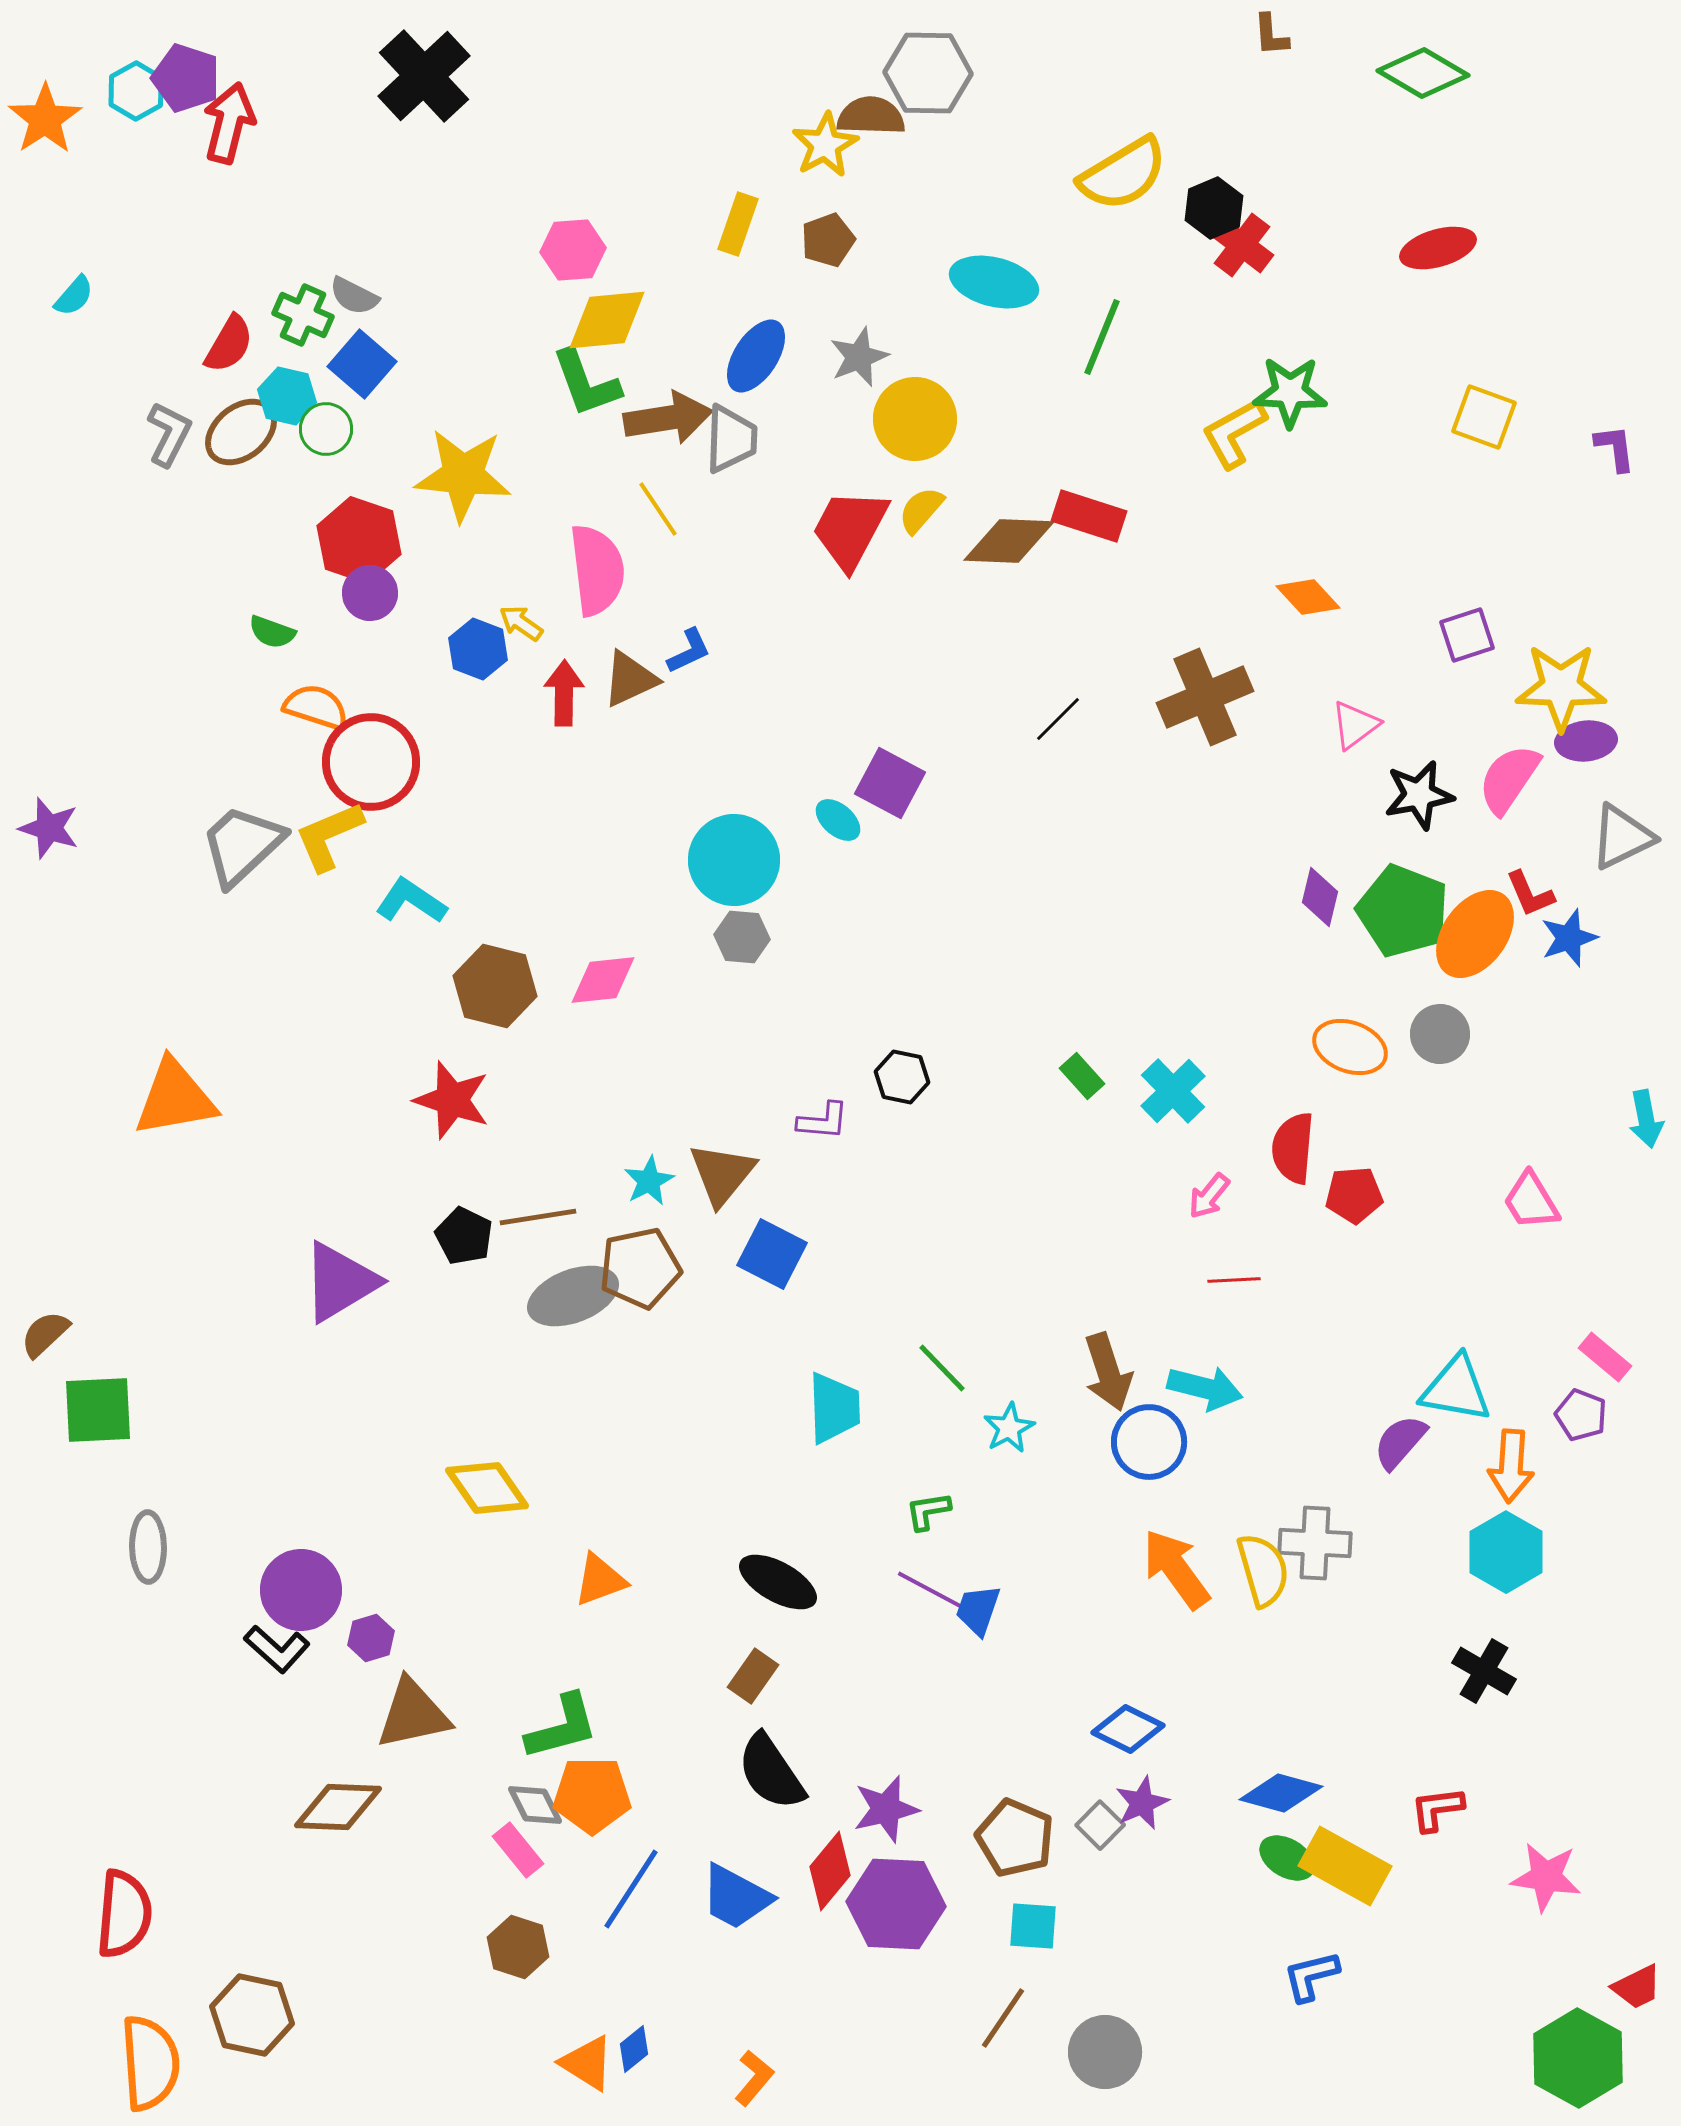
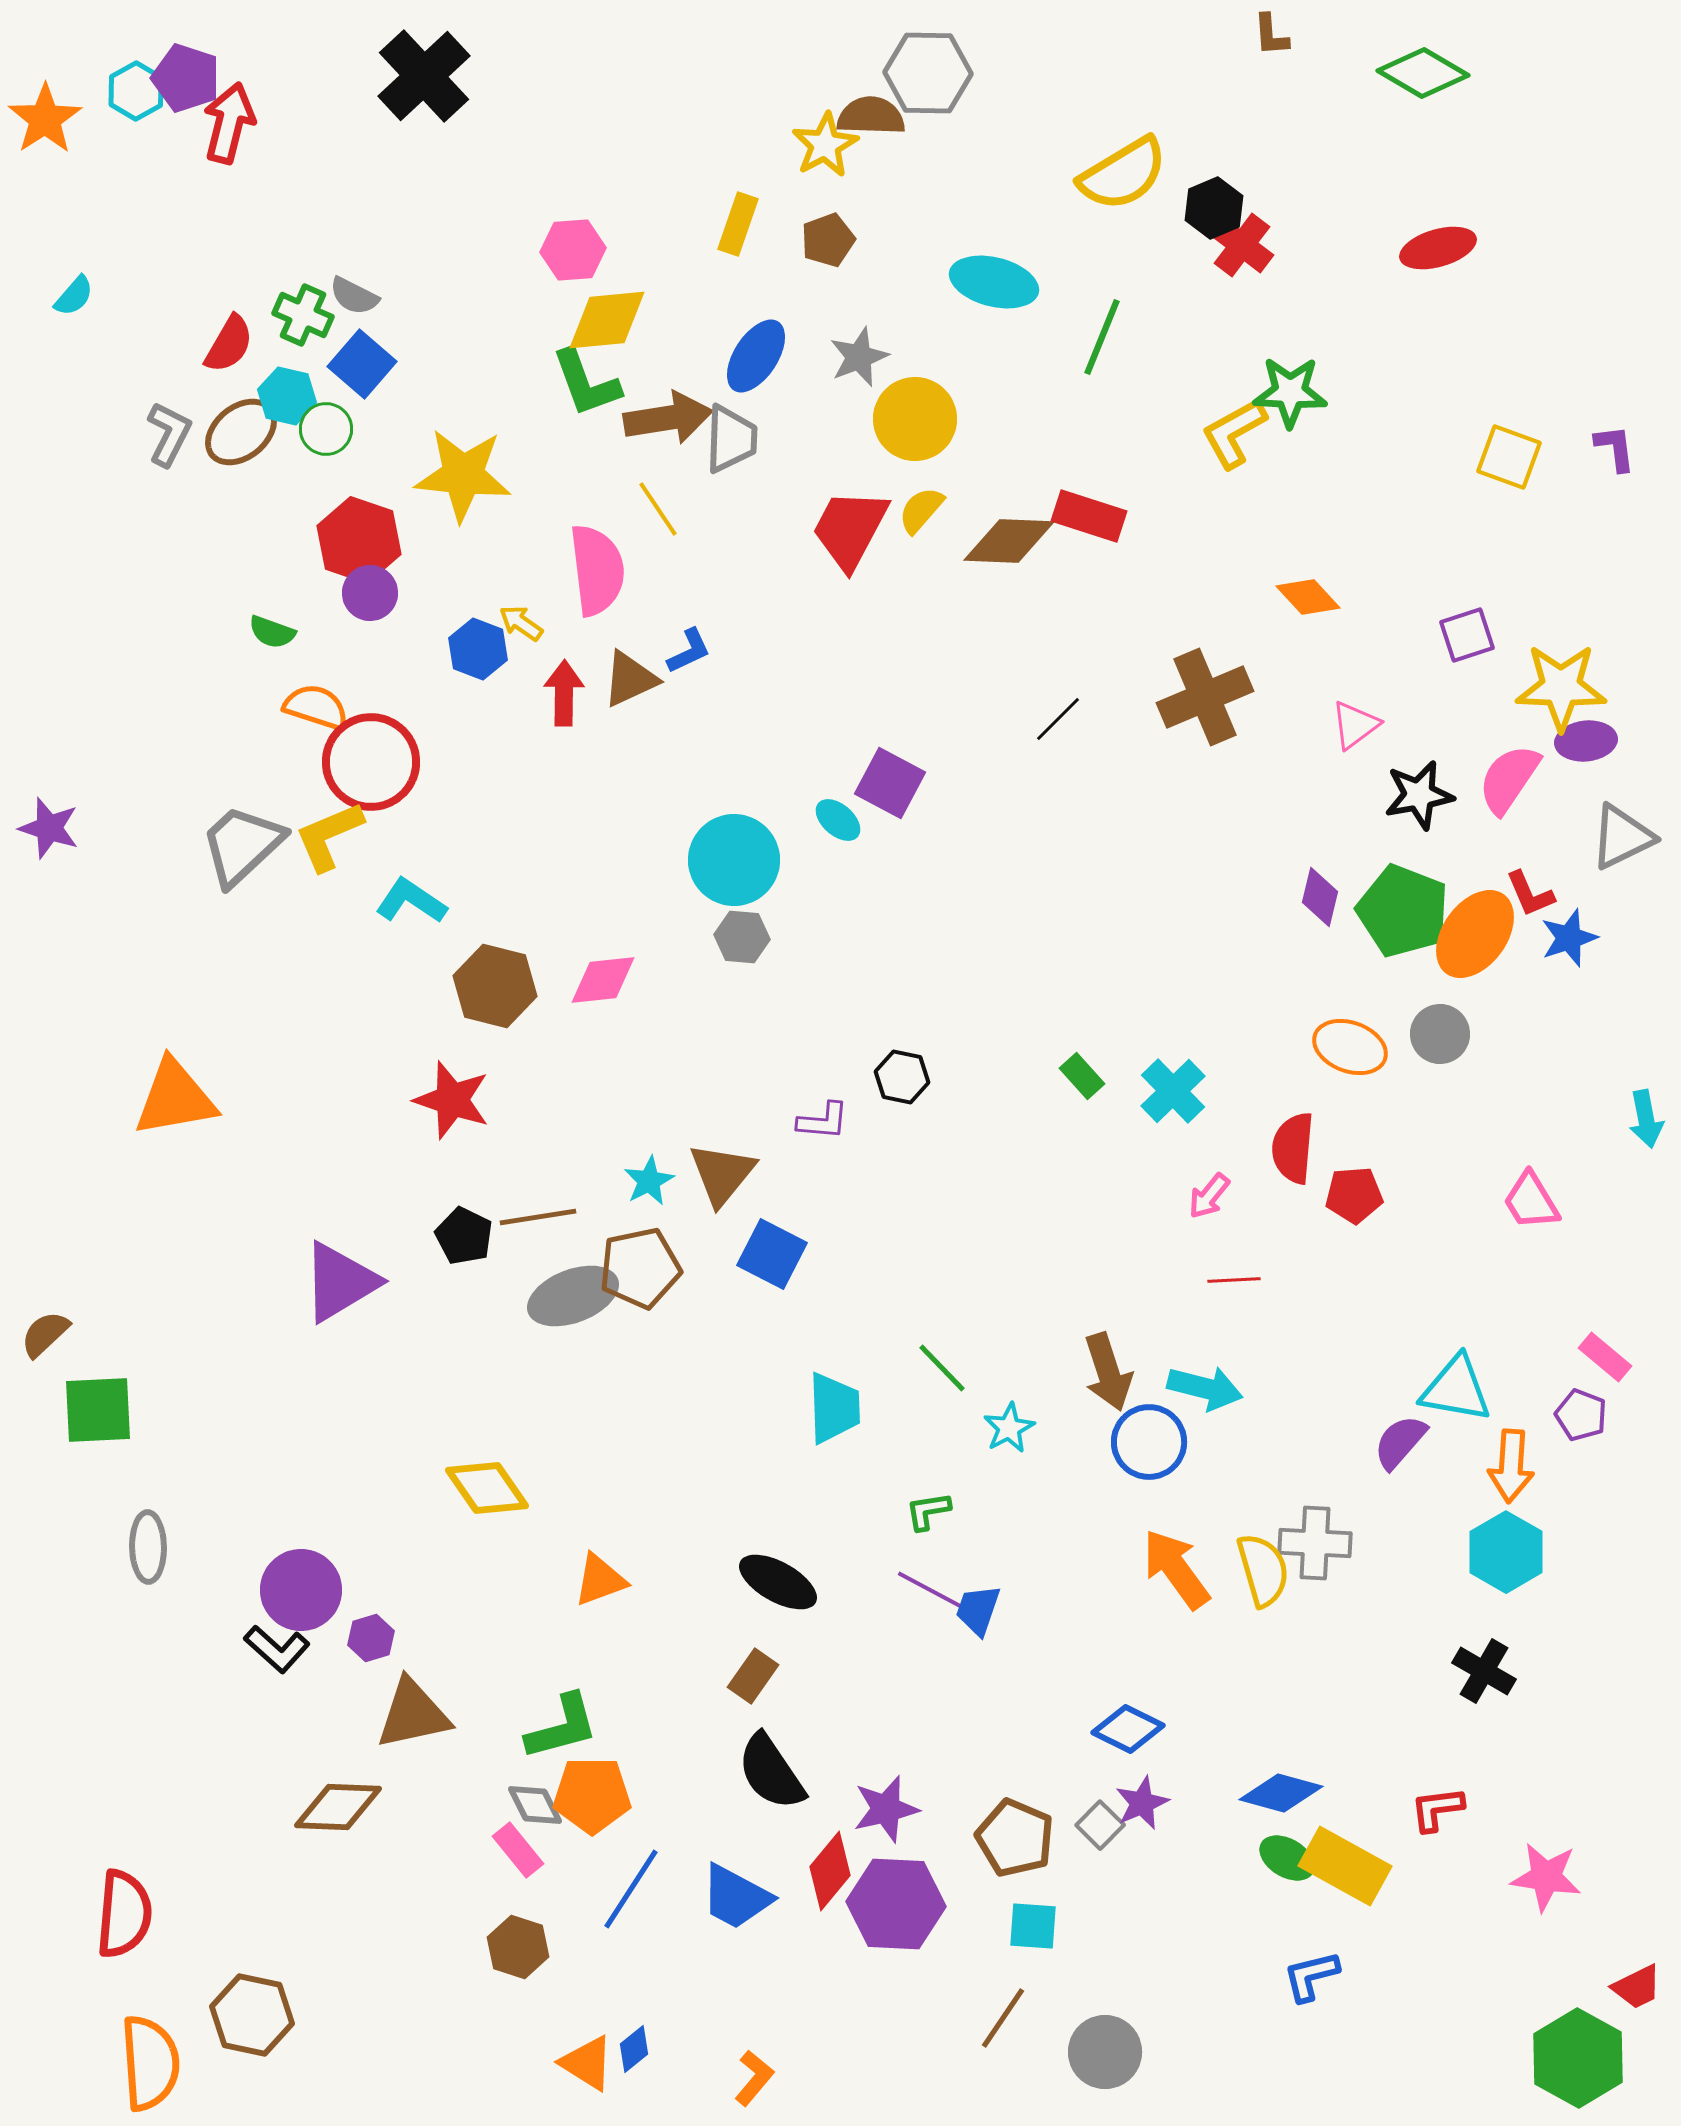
yellow square at (1484, 417): moved 25 px right, 40 px down
